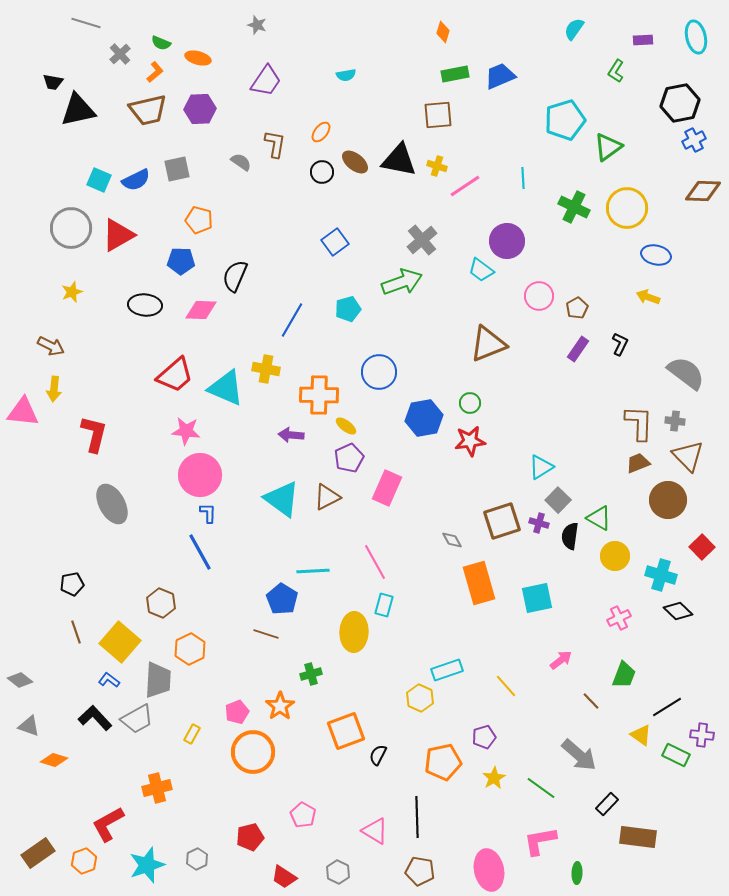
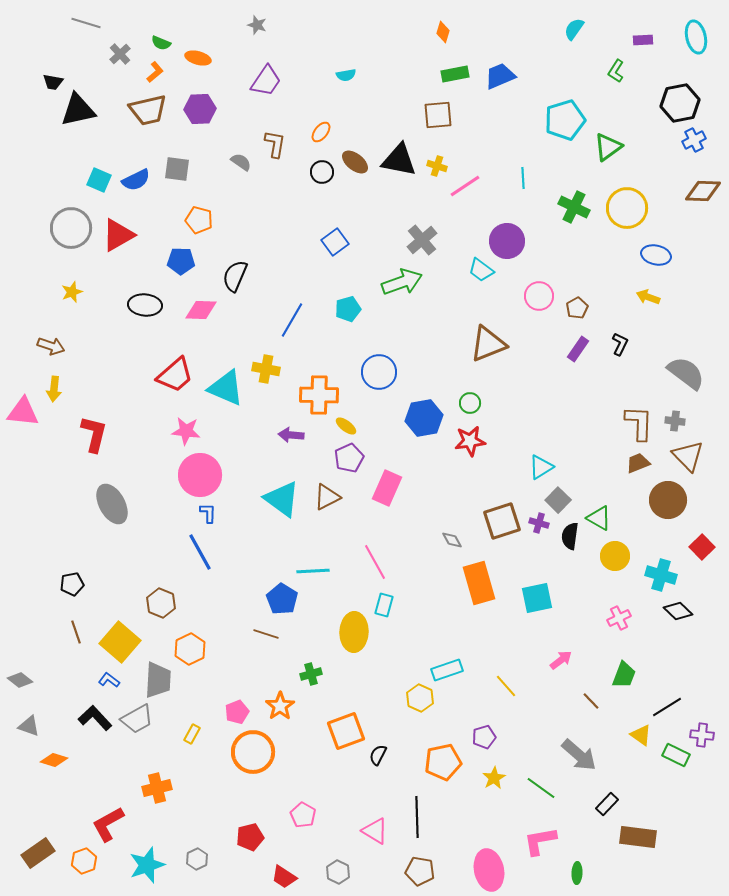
gray square at (177, 169): rotated 20 degrees clockwise
brown arrow at (51, 346): rotated 8 degrees counterclockwise
